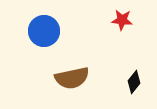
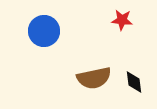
brown semicircle: moved 22 px right
black diamond: rotated 45 degrees counterclockwise
